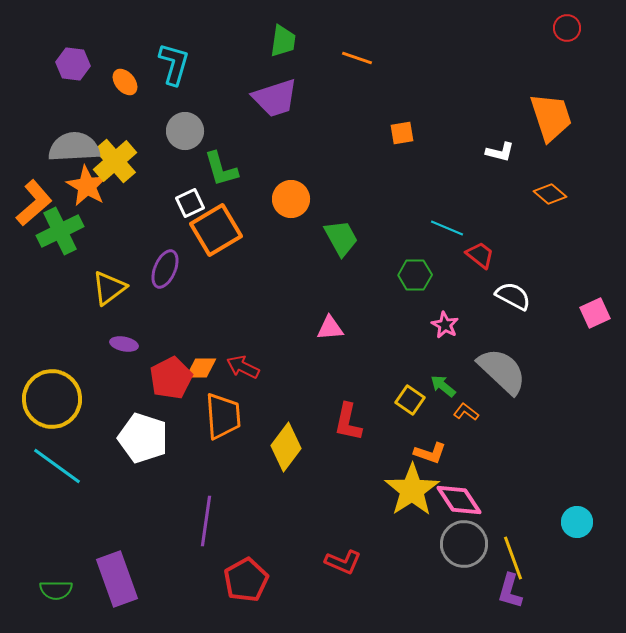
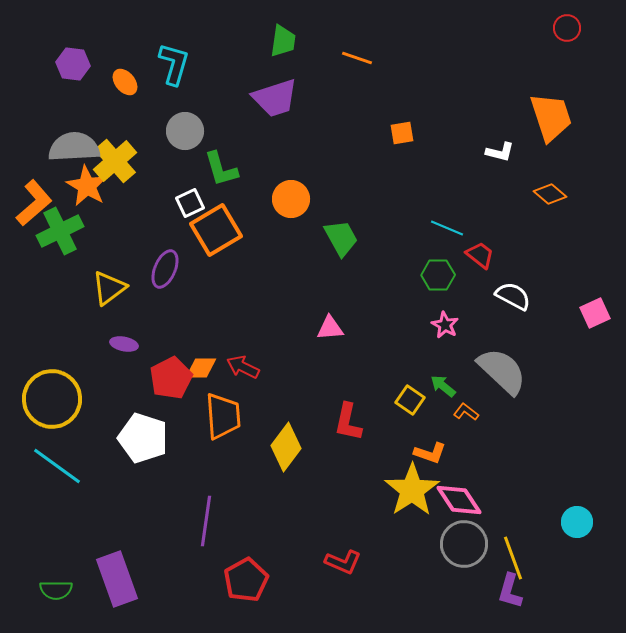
green hexagon at (415, 275): moved 23 px right
